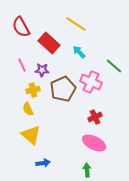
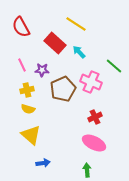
red rectangle: moved 6 px right
yellow cross: moved 6 px left
yellow semicircle: rotated 48 degrees counterclockwise
